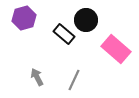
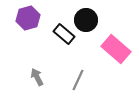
purple hexagon: moved 4 px right
gray line: moved 4 px right
